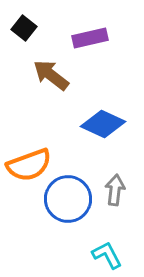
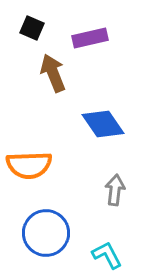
black square: moved 8 px right; rotated 15 degrees counterclockwise
brown arrow: moved 2 px right, 2 px up; rotated 30 degrees clockwise
blue diamond: rotated 30 degrees clockwise
orange semicircle: rotated 18 degrees clockwise
blue circle: moved 22 px left, 34 px down
